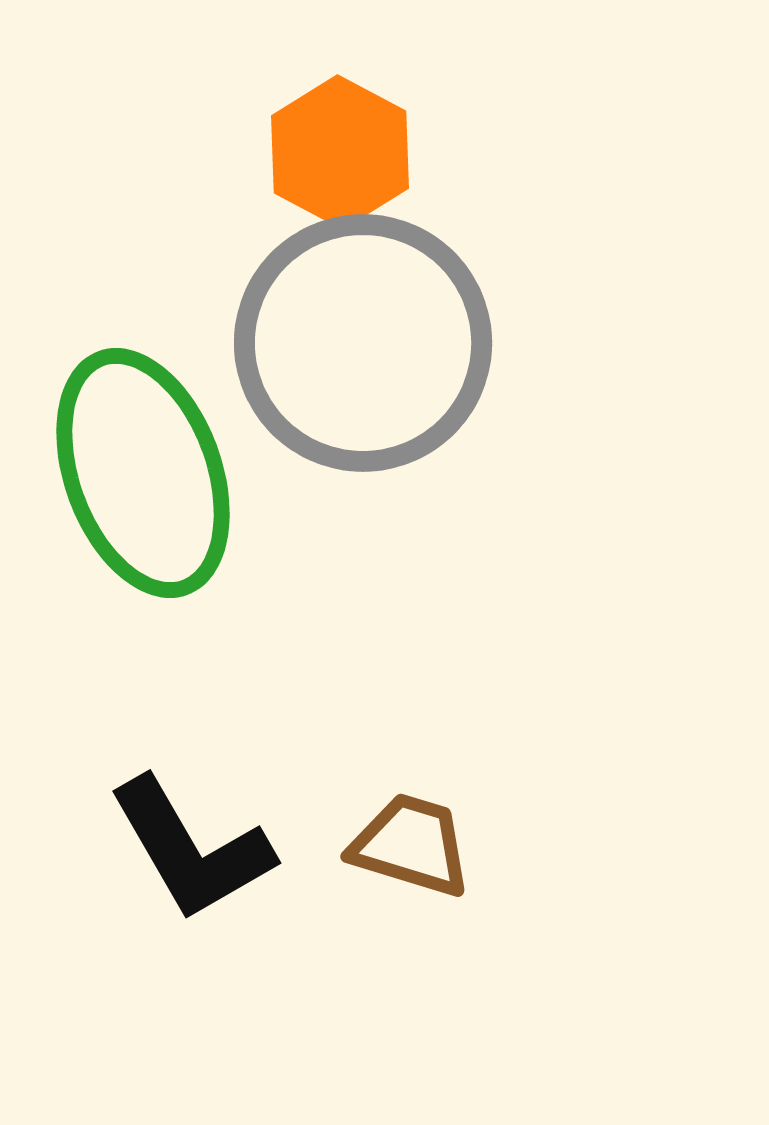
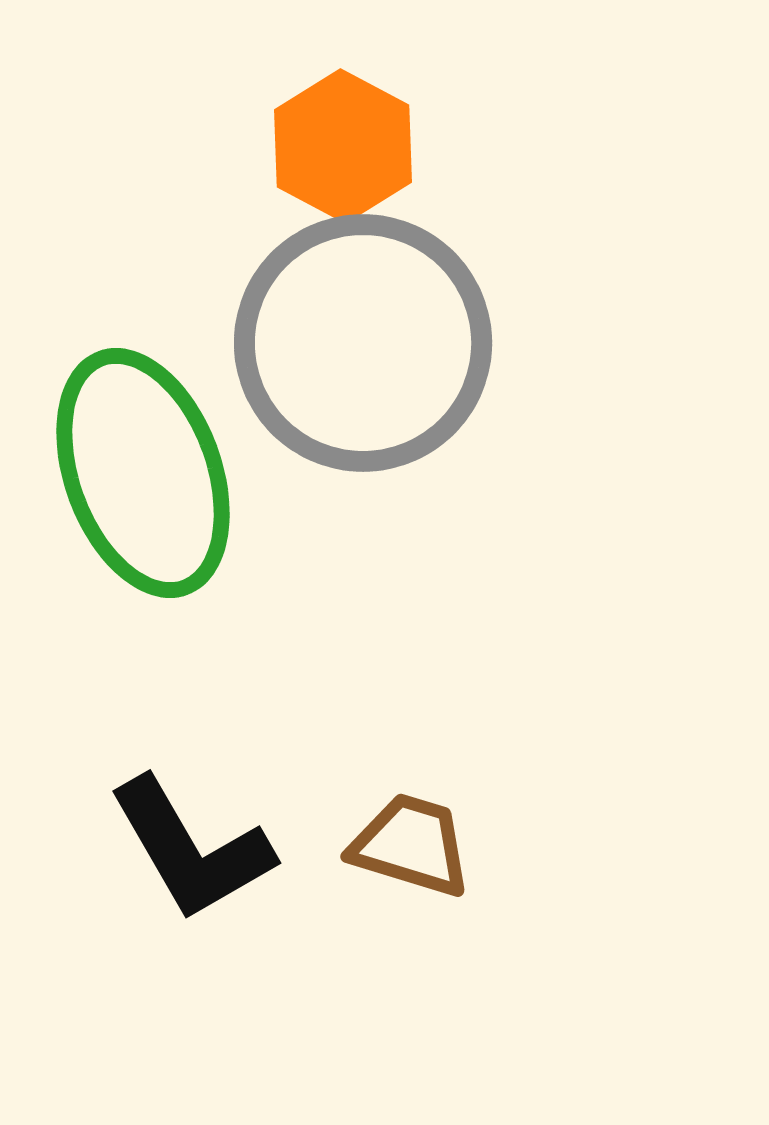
orange hexagon: moved 3 px right, 6 px up
